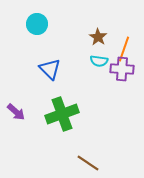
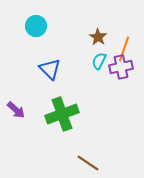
cyan circle: moved 1 px left, 2 px down
cyan semicircle: rotated 108 degrees clockwise
purple cross: moved 1 px left, 2 px up; rotated 15 degrees counterclockwise
purple arrow: moved 2 px up
